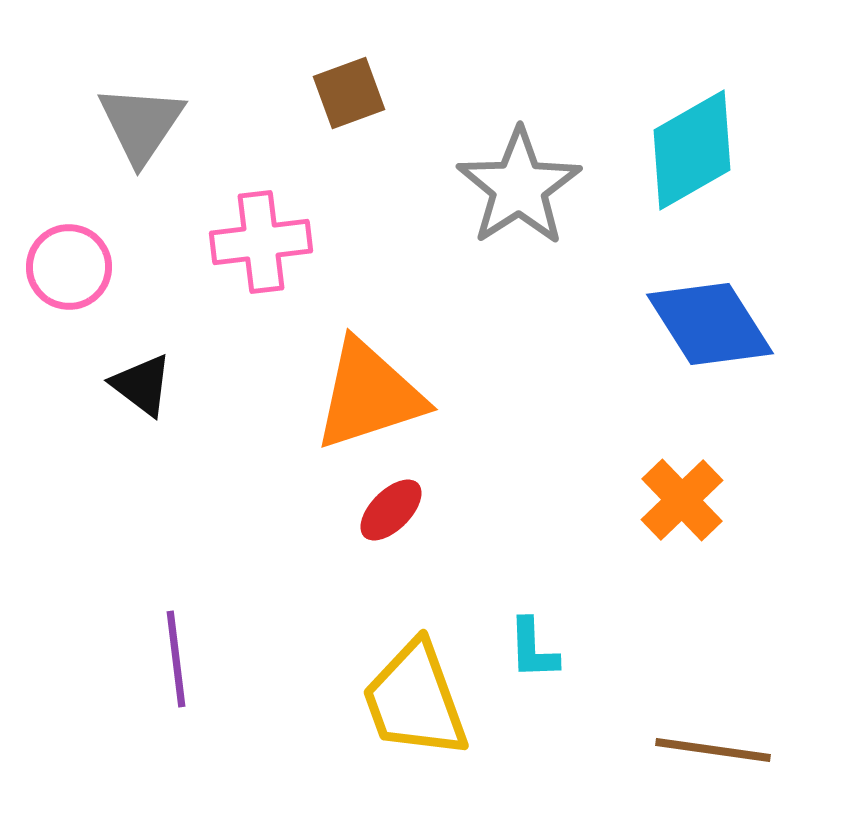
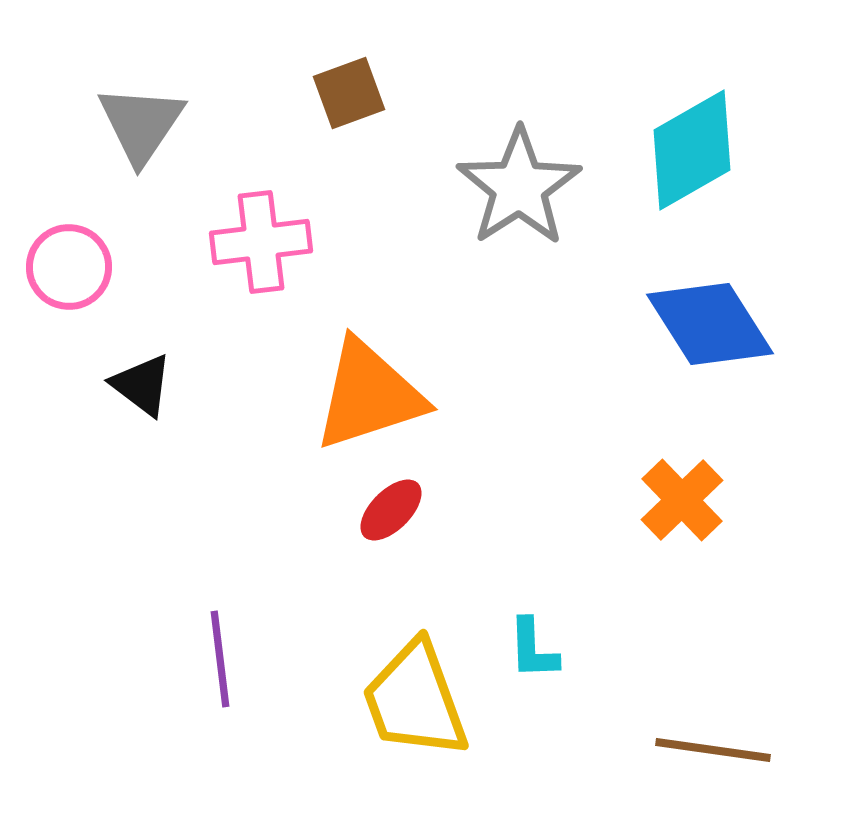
purple line: moved 44 px right
